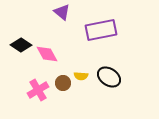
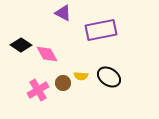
purple triangle: moved 1 px right, 1 px down; rotated 12 degrees counterclockwise
